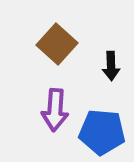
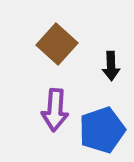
blue pentagon: moved 2 px up; rotated 24 degrees counterclockwise
